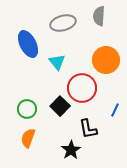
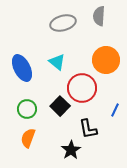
blue ellipse: moved 6 px left, 24 px down
cyan triangle: rotated 12 degrees counterclockwise
